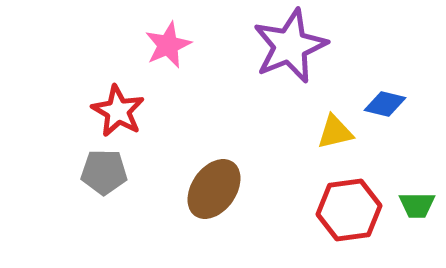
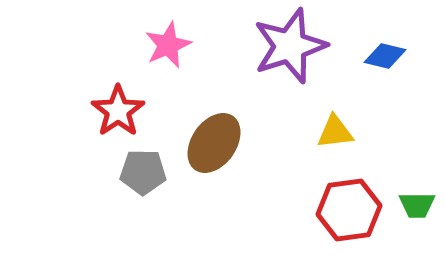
purple star: rotated 4 degrees clockwise
blue diamond: moved 48 px up
red star: rotated 8 degrees clockwise
yellow triangle: rotated 6 degrees clockwise
gray pentagon: moved 39 px right
brown ellipse: moved 46 px up
